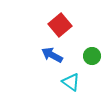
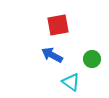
red square: moved 2 px left; rotated 30 degrees clockwise
green circle: moved 3 px down
